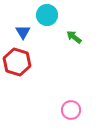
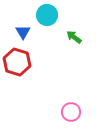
pink circle: moved 2 px down
